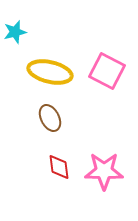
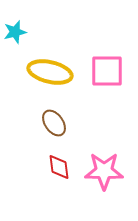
pink square: rotated 27 degrees counterclockwise
brown ellipse: moved 4 px right, 5 px down; rotated 8 degrees counterclockwise
